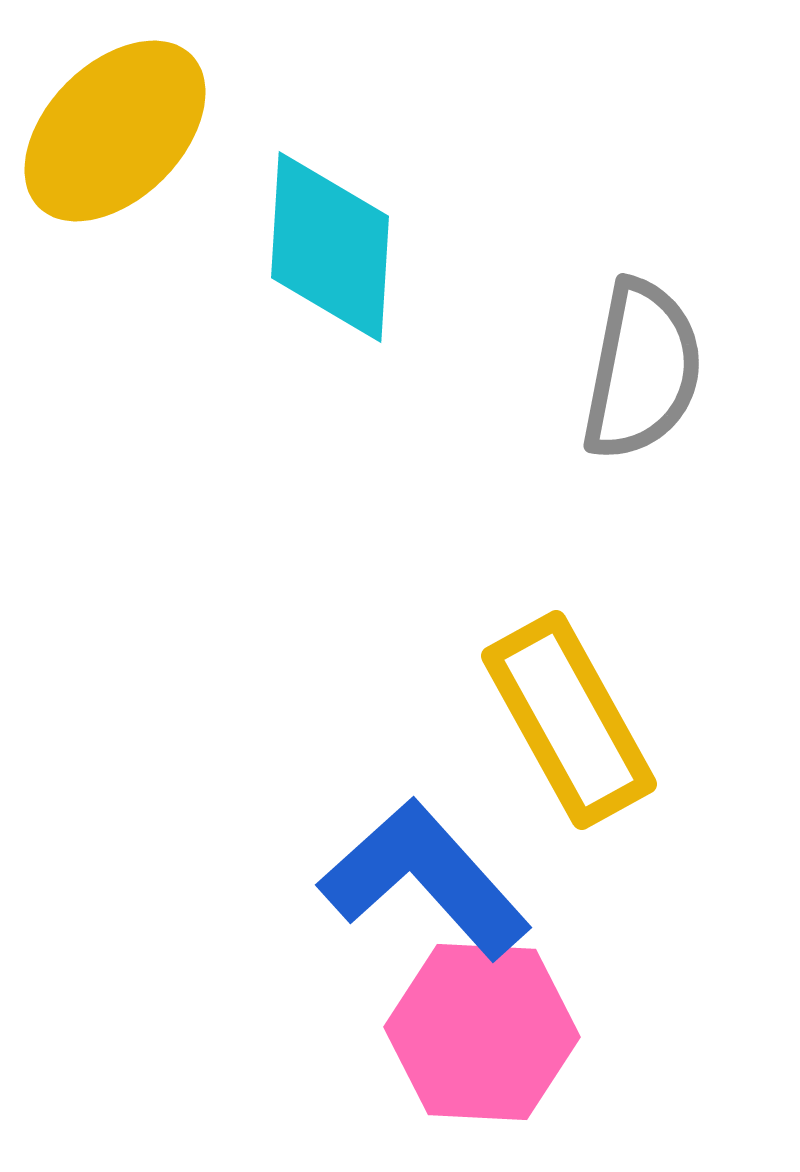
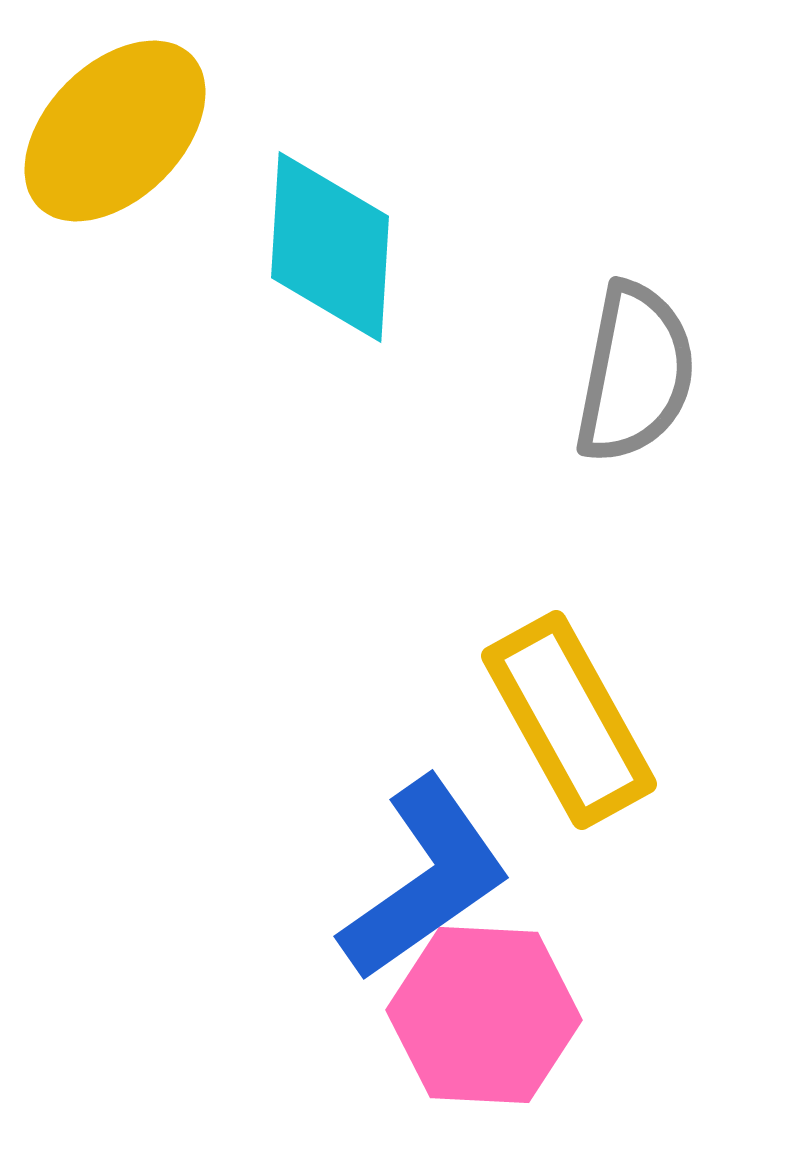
gray semicircle: moved 7 px left, 3 px down
blue L-shape: rotated 97 degrees clockwise
pink hexagon: moved 2 px right, 17 px up
